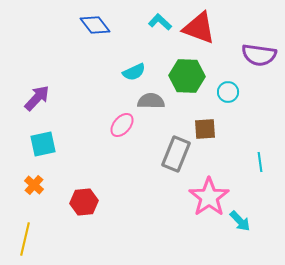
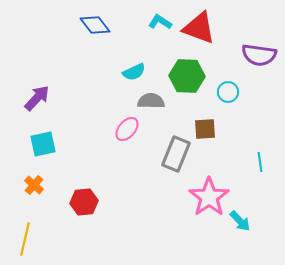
cyan L-shape: rotated 10 degrees counterclockwise
pink ellipse: moved 5 px right, 4 px down
